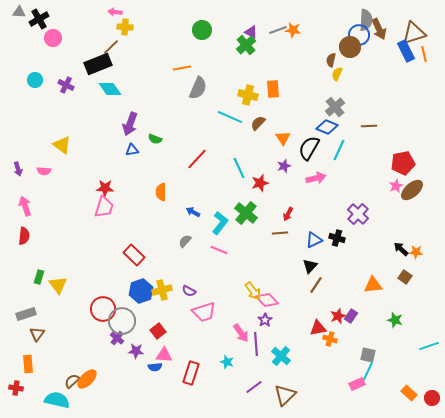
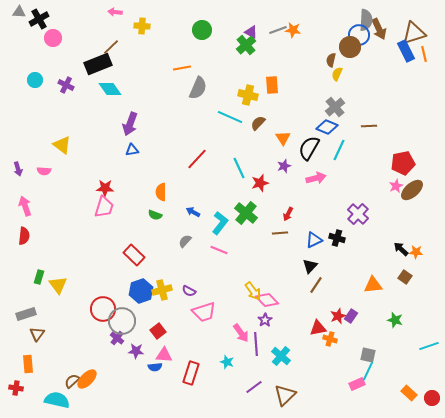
yellow cross at (125, 27): moved 17 px right, 1 px up
orange rectangle at (273, 89): moved 1 px left, 4 px up
green semicircle at (155, 139): moved 76 px down
